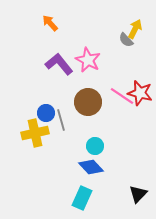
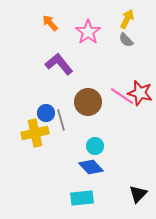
yellow arrow: moved 8 px left, 10 px up
pink star: moved 28 px up; rotated 10 degrees clockwise
cyan rectangle: rotated 60 degrees clockwise
